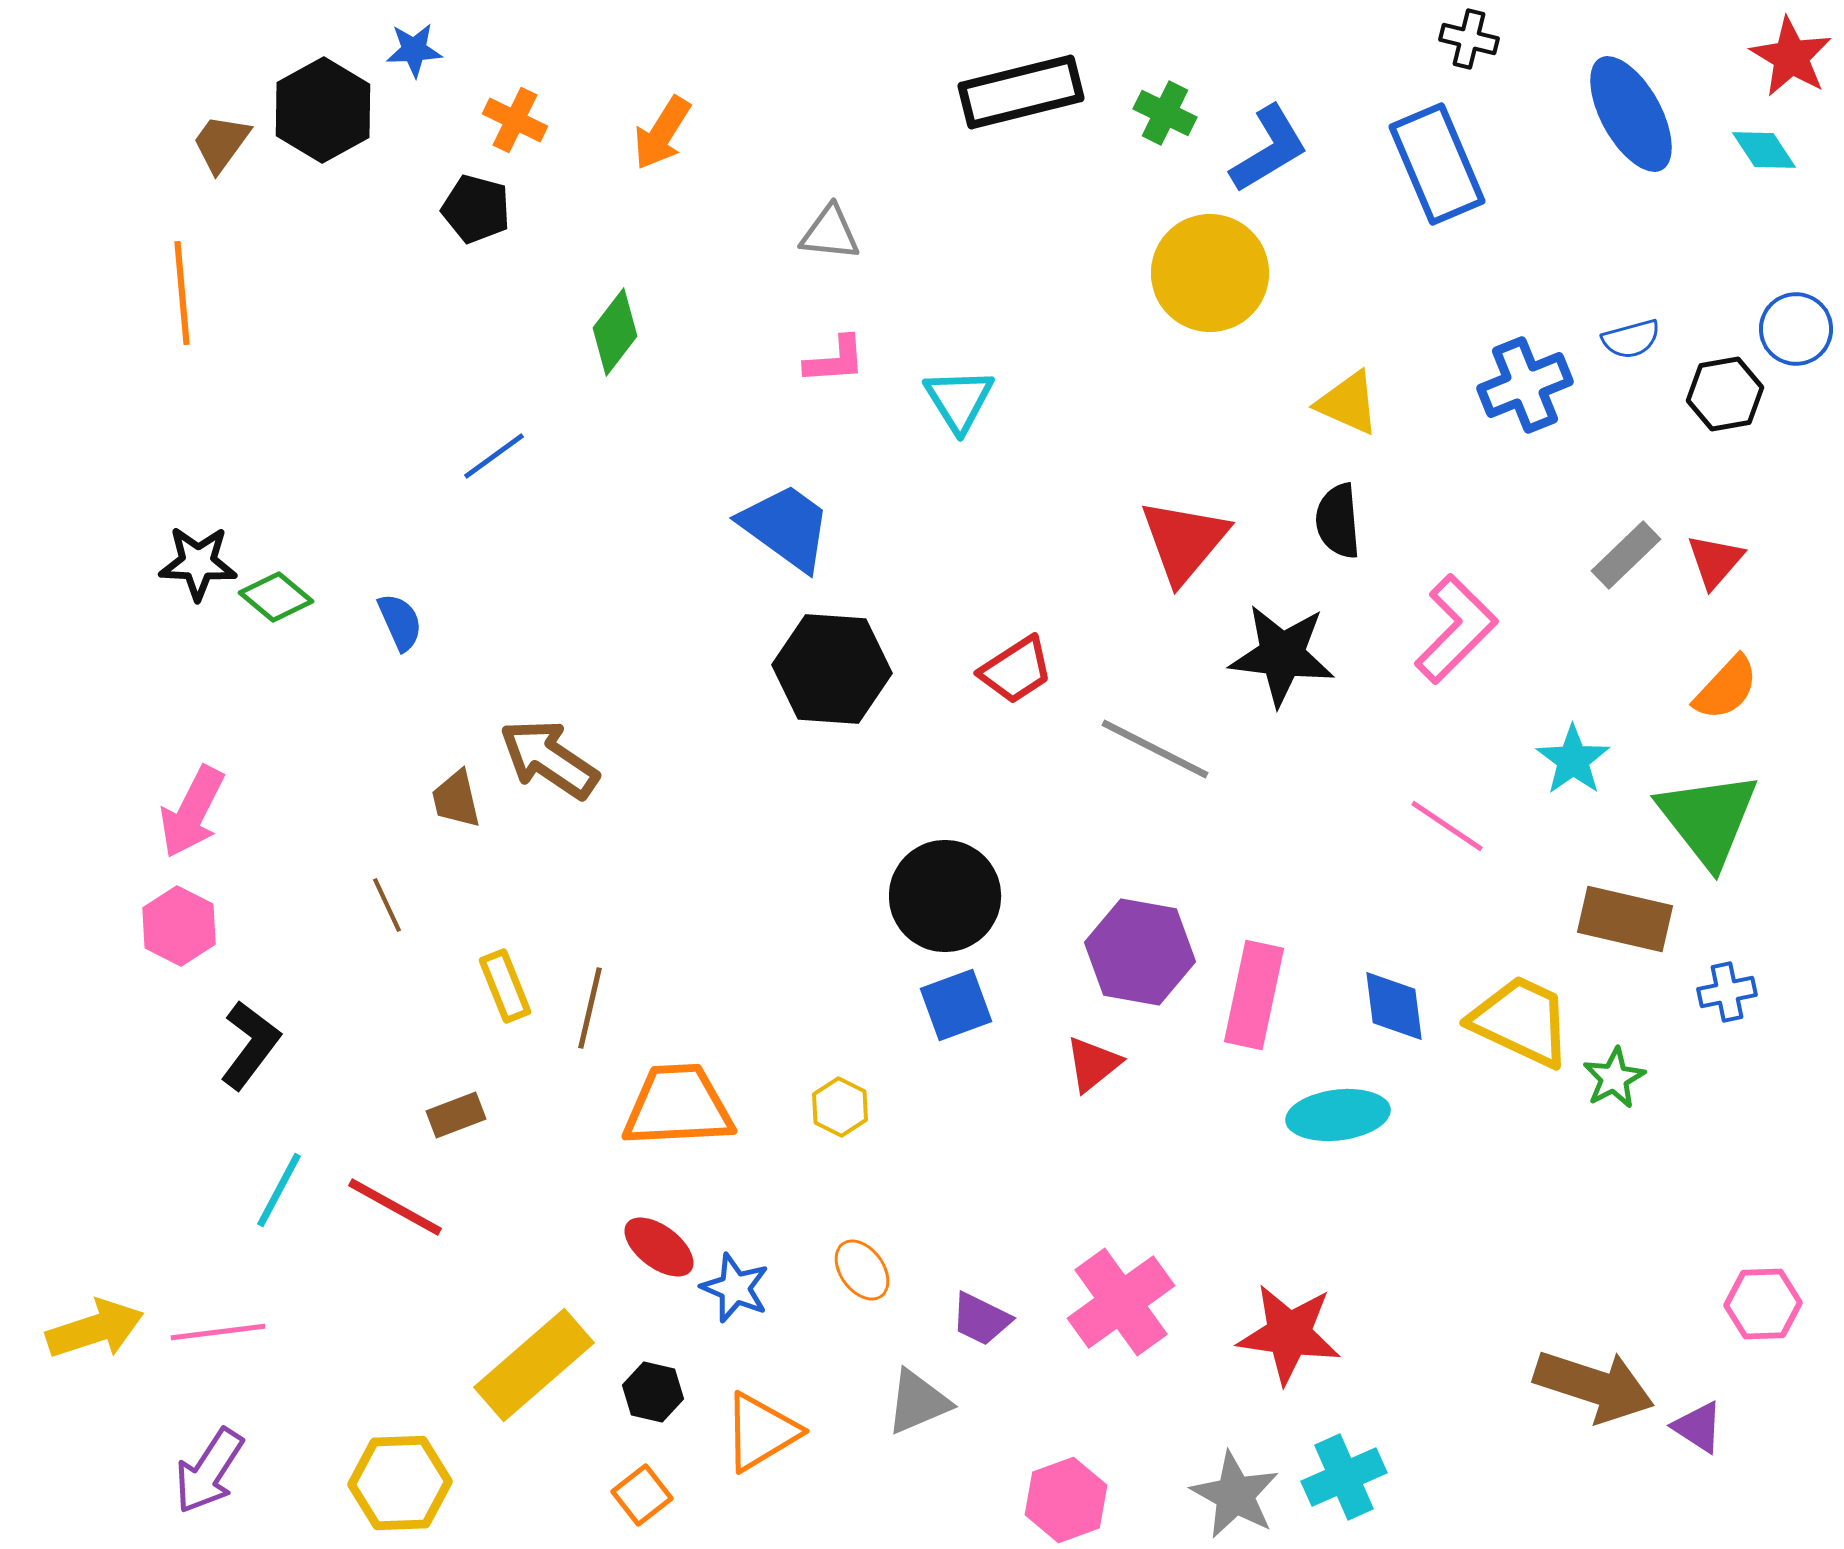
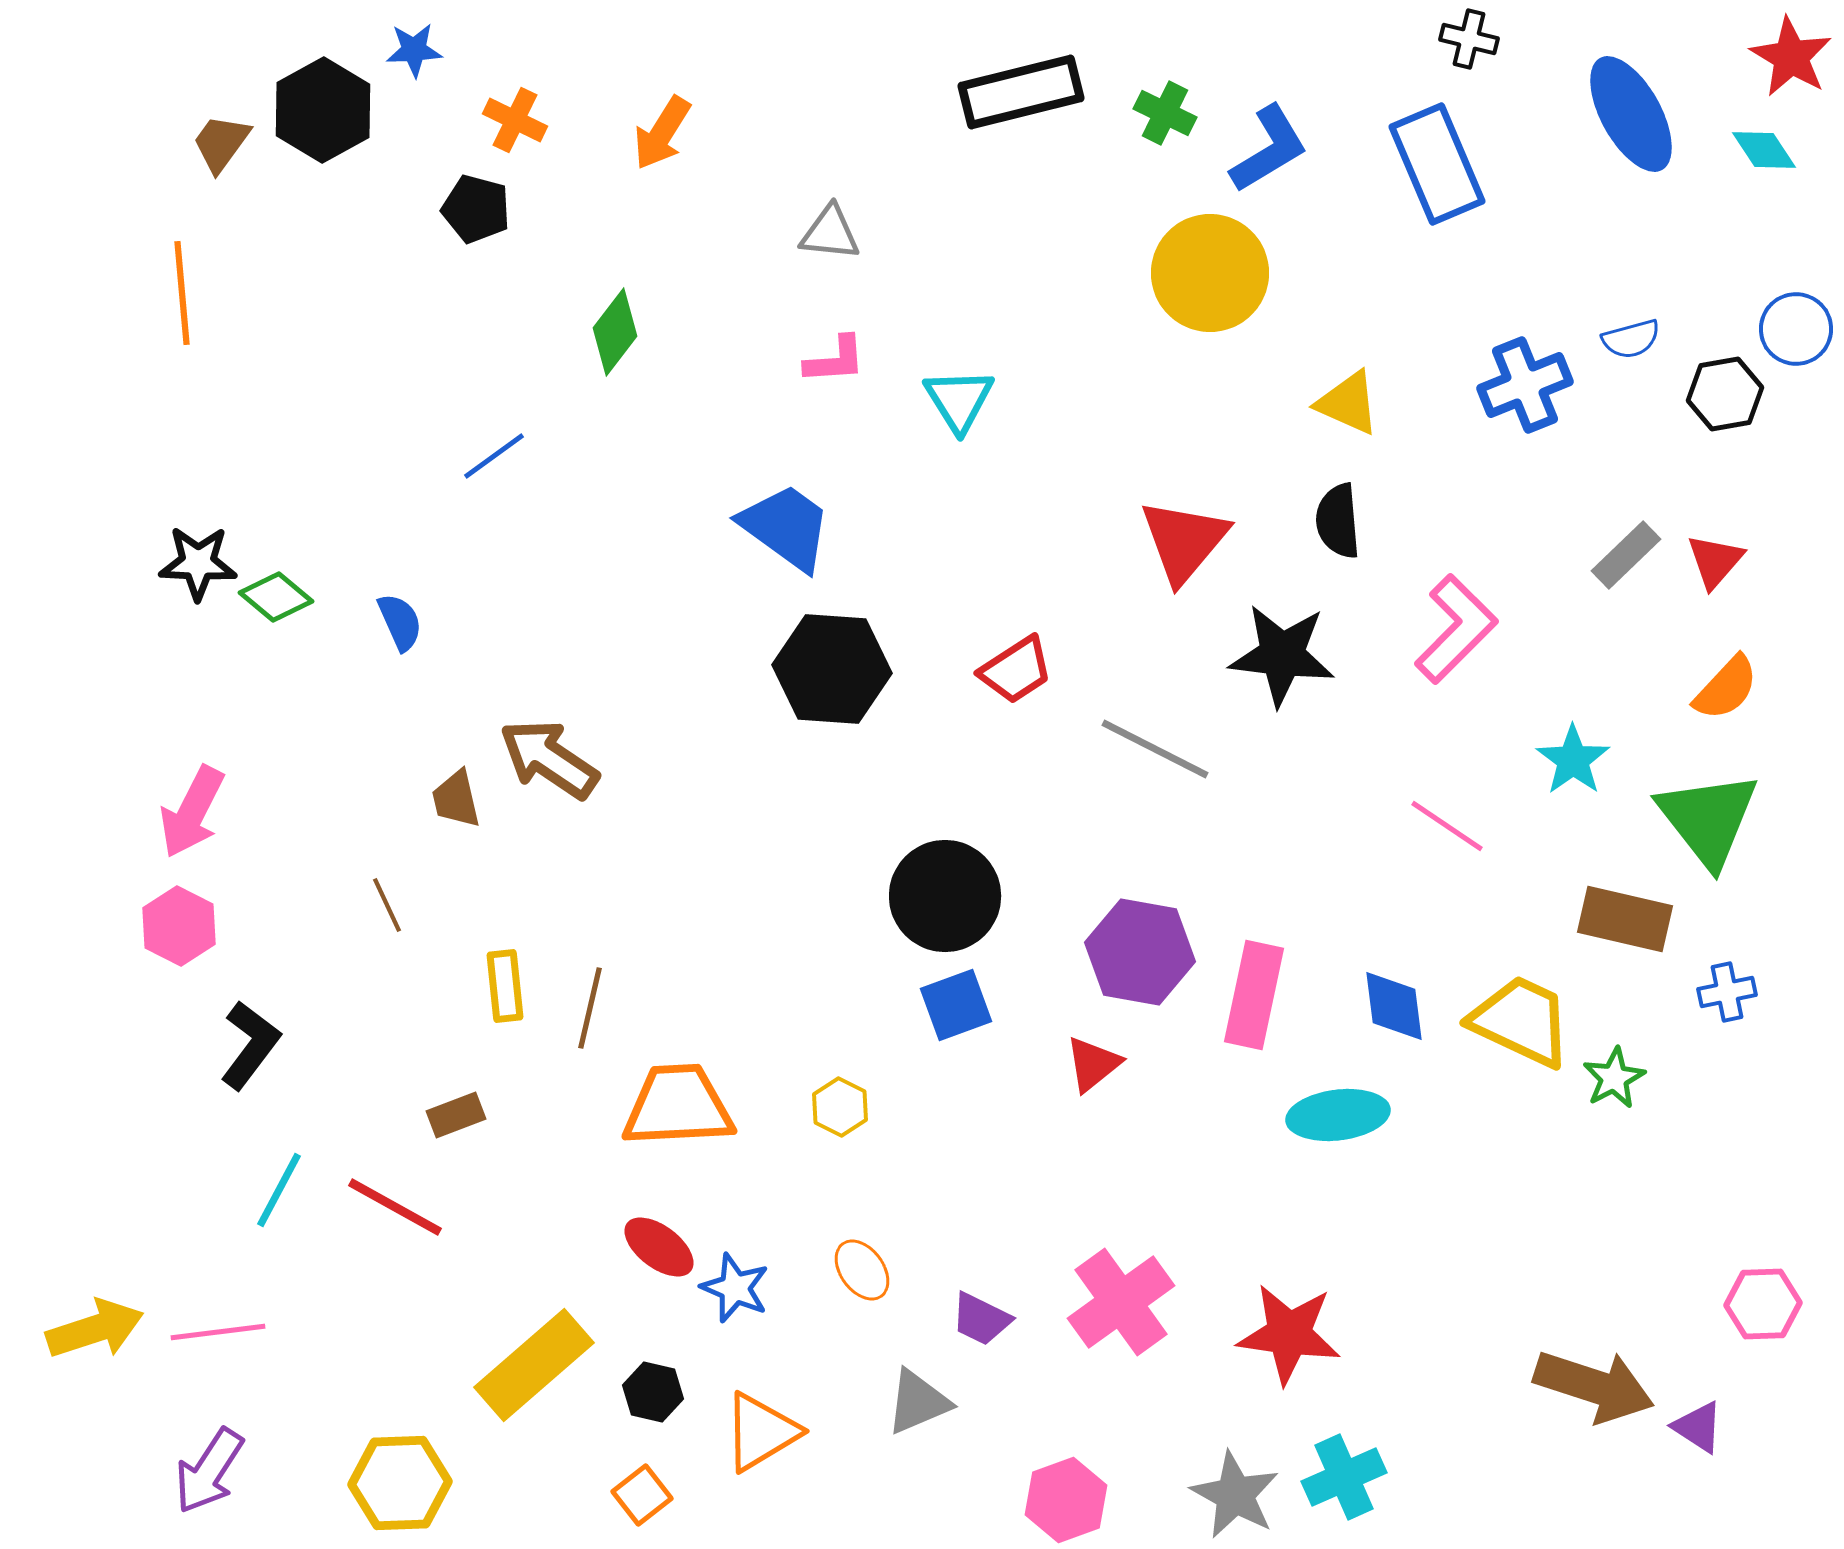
yellow rectangle at (505, 986): rotated 16 degrees clockwise
